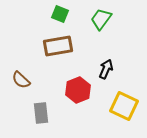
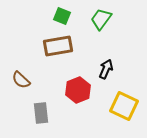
green square: moved 2 px right, 2 px down
